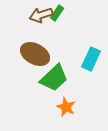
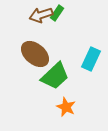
brown ellipse: rotated 12 degrees clockwise
green trapezoid: moved 1 px right, 2 px up
